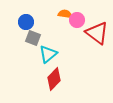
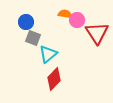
red triangle: rotated 20 degrees clockwise
